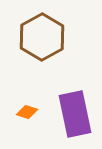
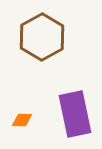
orange diamond: moved 5 px left, 8 px down; rotated 15 degrees counterclockwise
